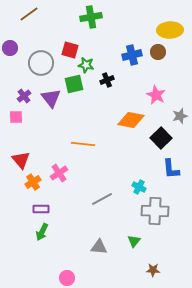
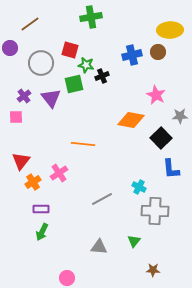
brown line: moved 1 px right, 10 px down
black cross: moved 5 px left, 4 px up
gray star: rotated 14 degrees clockwise
red triangle: moved 1 px down; rotated 18 degrees clockwise
